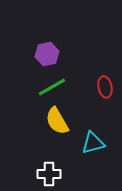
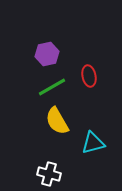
red ellipse: moved 16 px left, 11 px up
white cross: rotated 15 degrees clockwise
